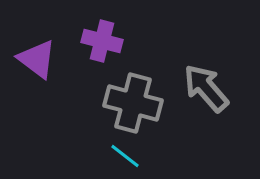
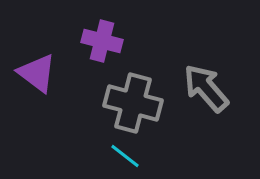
purple triangle: moved 14 px down
